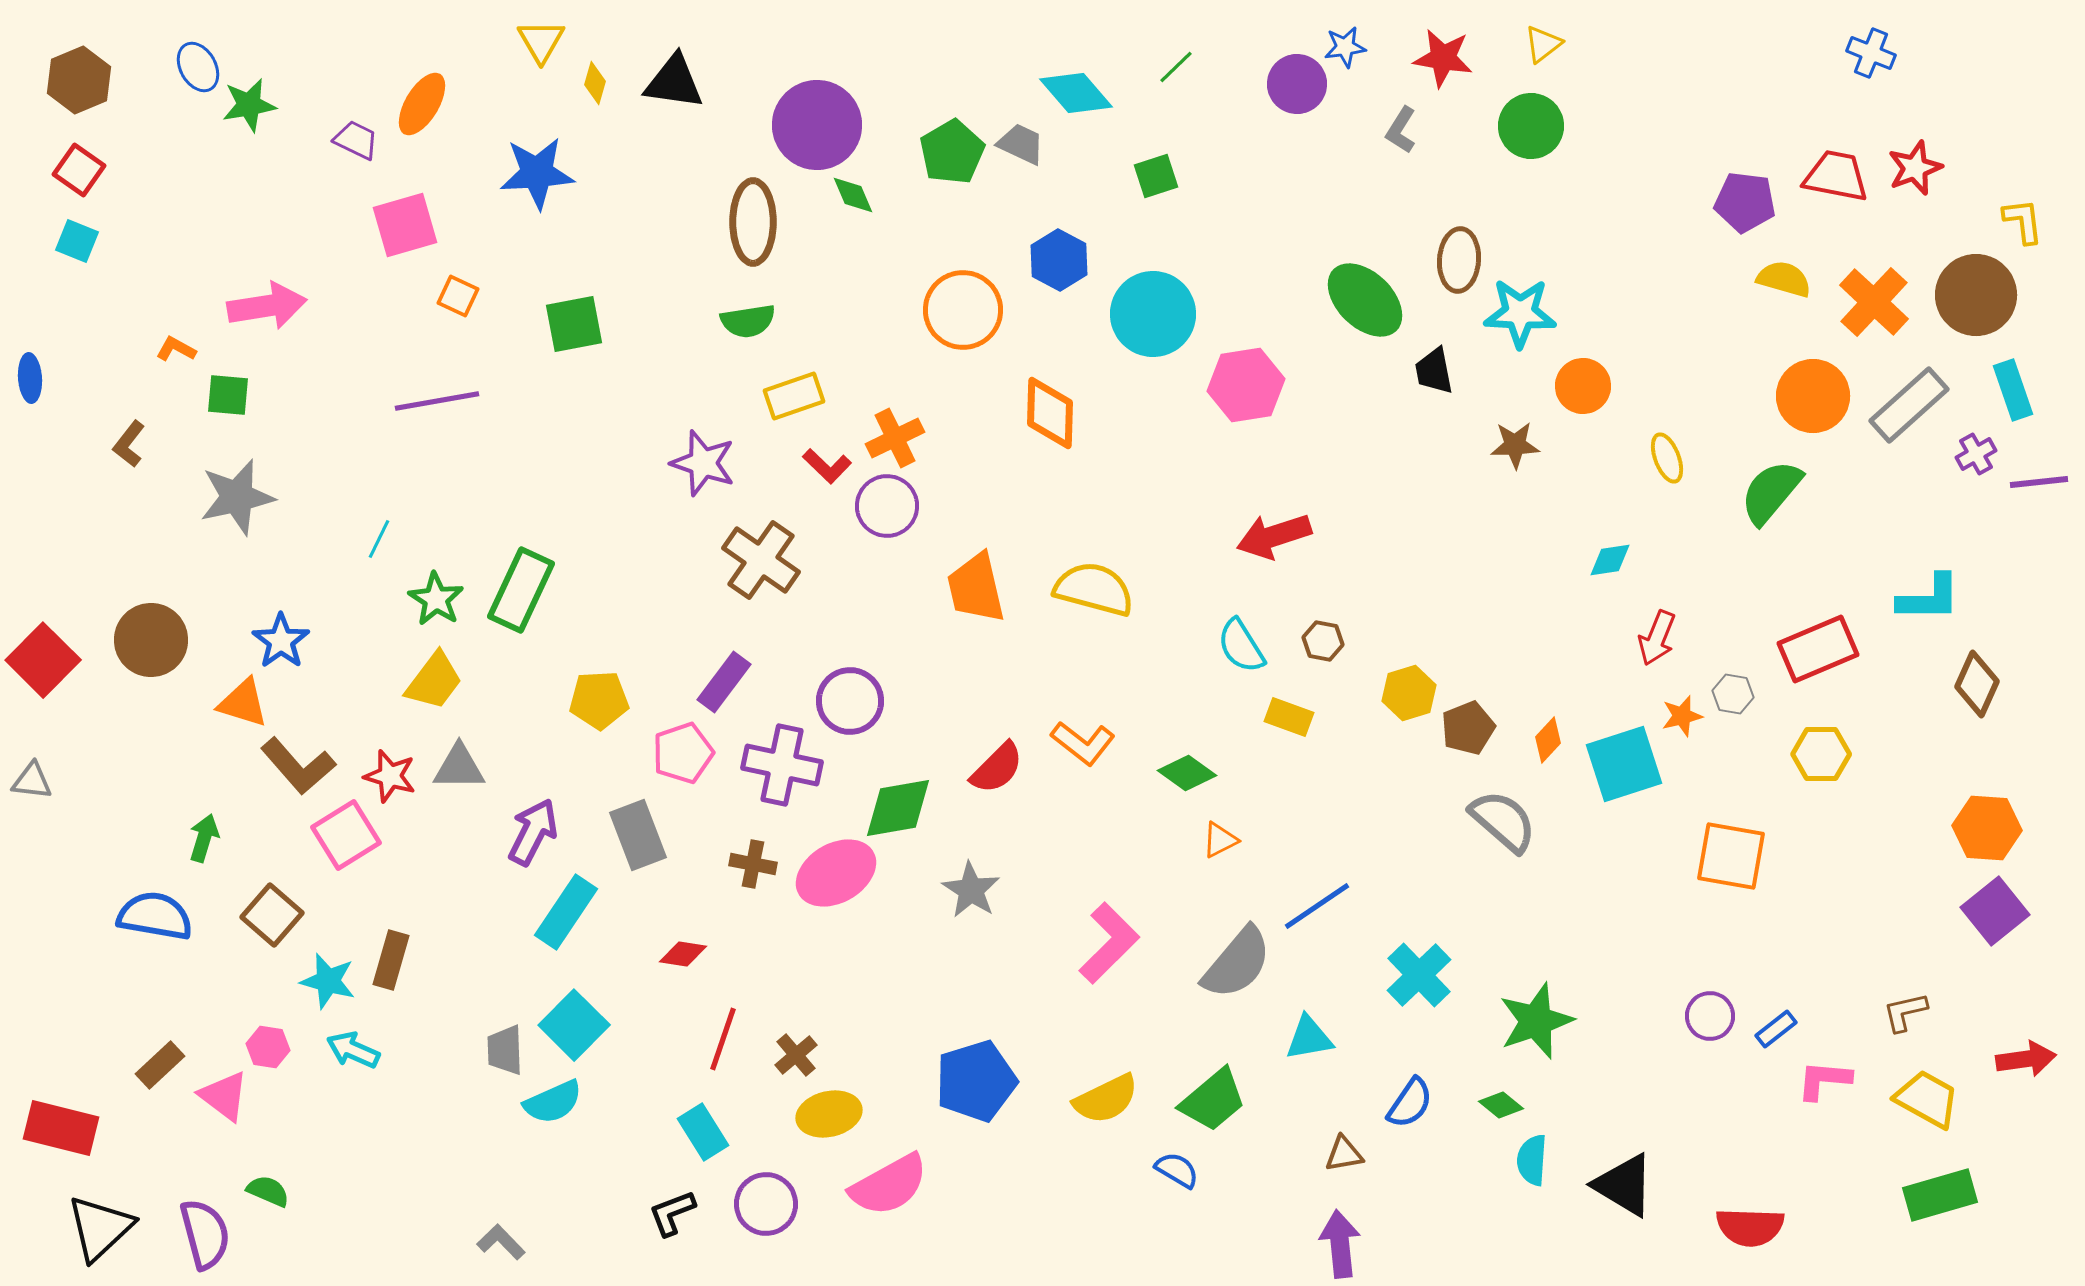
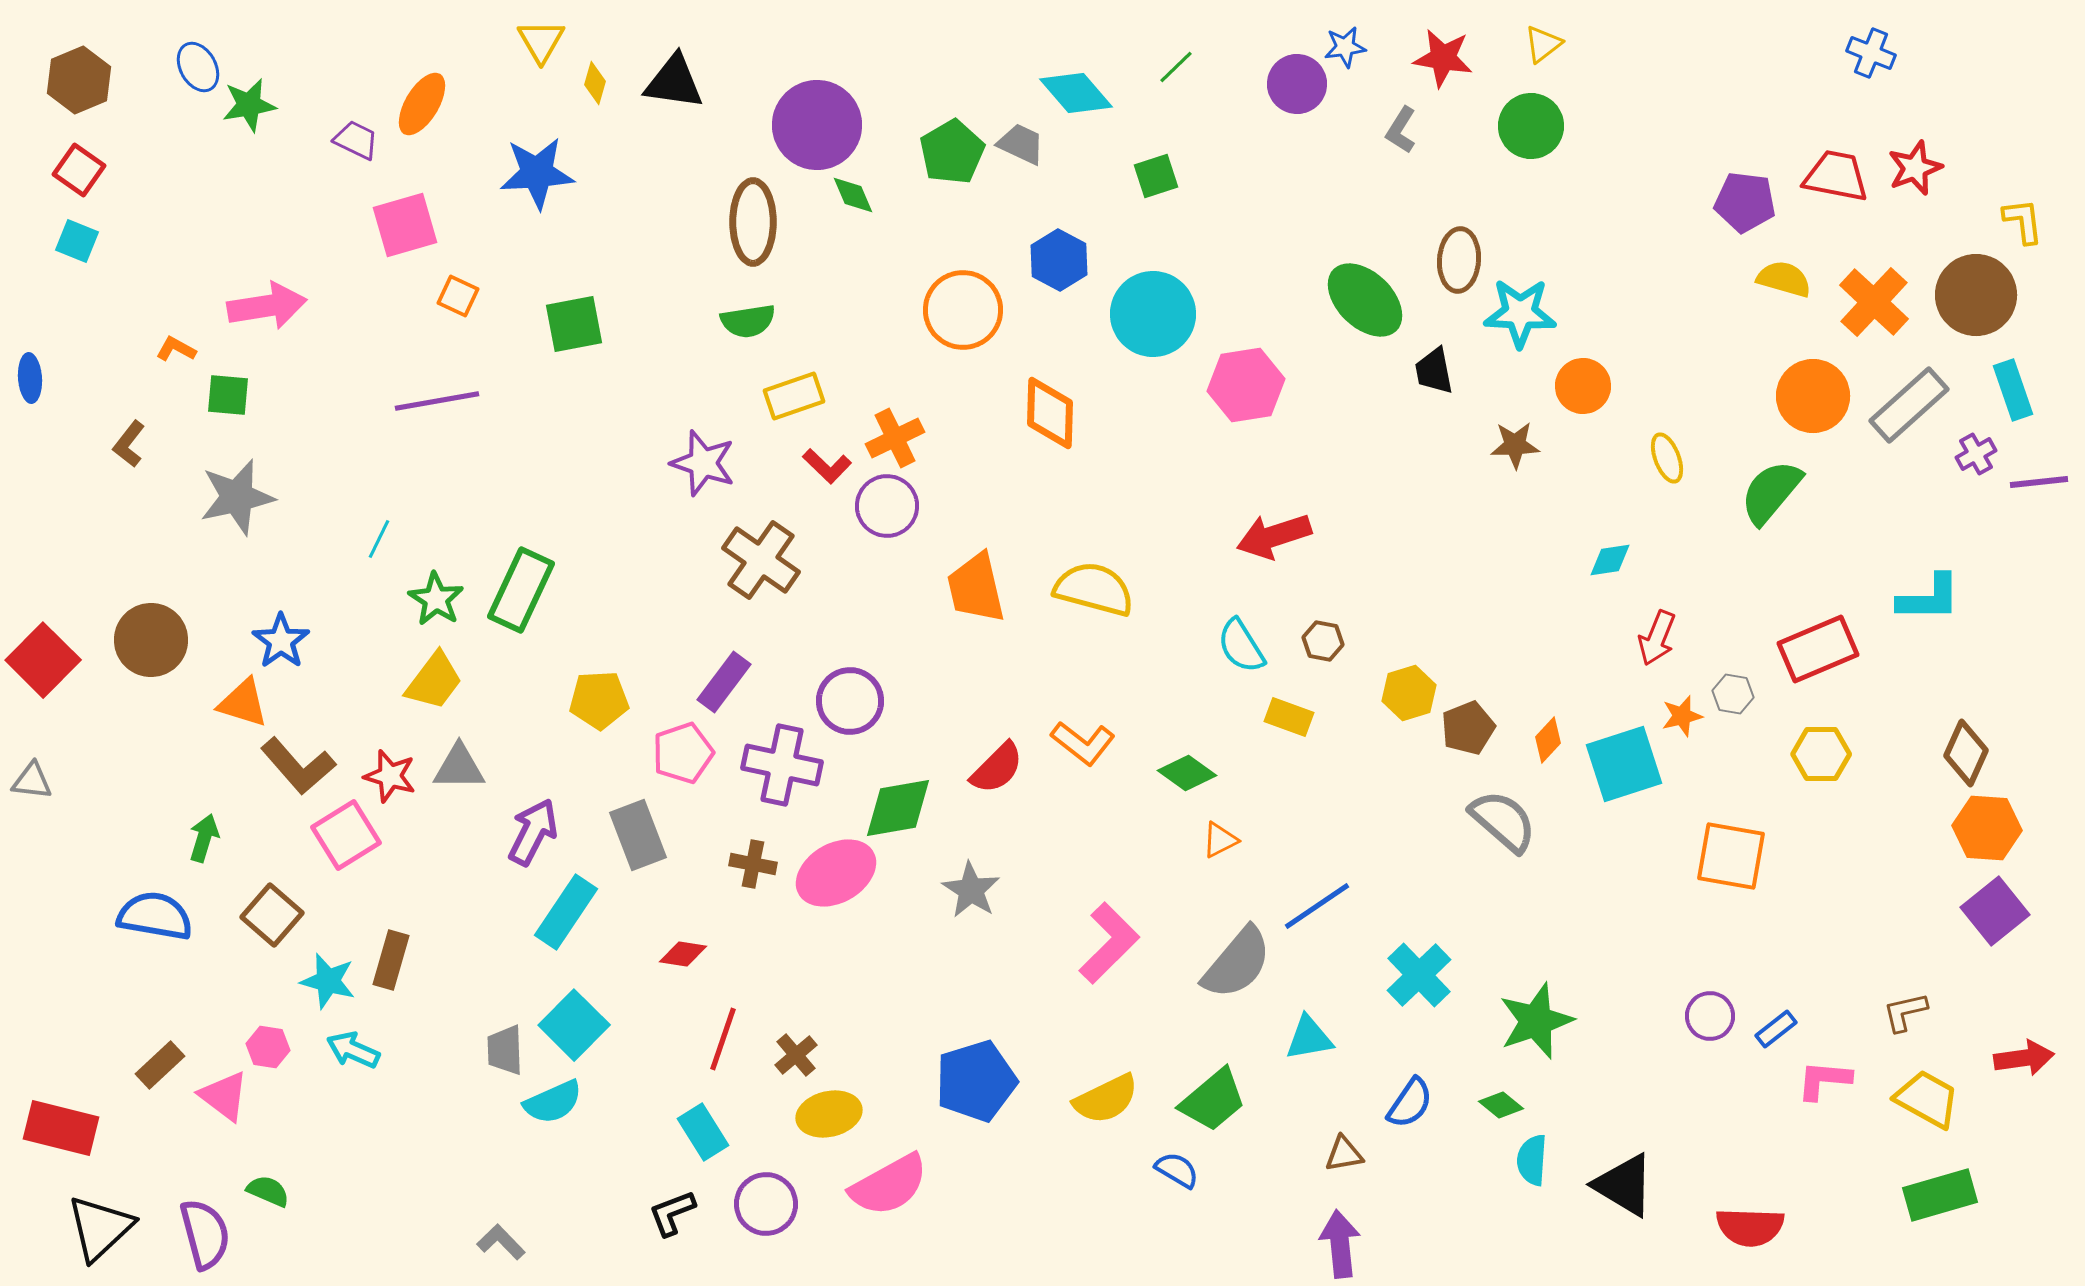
brown diamond at (1977, 684): moved 11 px left, 69 px down
red arrow at (2026, 1059): moved 2 px left, 1 px up
